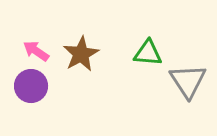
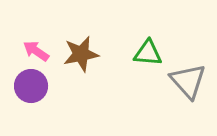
brown star: rotated 18 degrees clockwise
gray triangle: rotated 9 degrees counterclockwise
